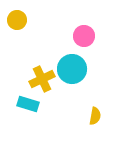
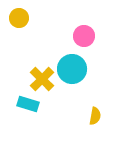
yellow circle: moved 2 px right, 2 px up
yellow cross: rotated 20 degrees counterclockwise
